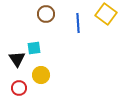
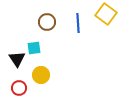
brown circle: moved 1 px right, 8 px down
